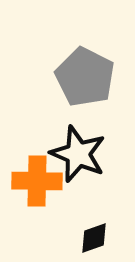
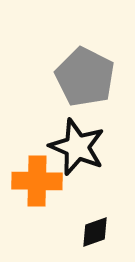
black star: moved 1 px left, 7 px up
black diamond: moved 1 px right, 6 px up
